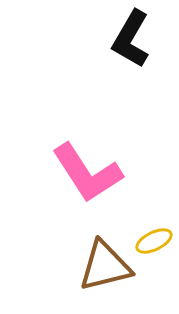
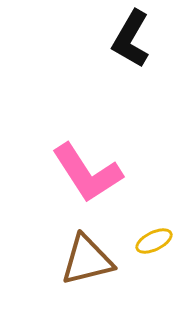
brown triangle: moved 18 px left, 6 px up
